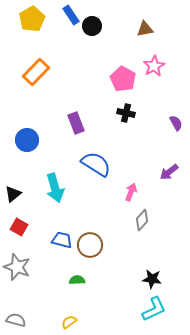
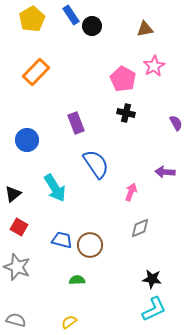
blue semicircle: rotated 24 degrees clockwise
purple arrow: moved 4 px left; rotated 42 degrees clockwise
cyan arrow: rotated 16 degrees counterclockwise
gray diamond: moved 2 px left, 8 px down; rotated 25 degrees clockwise
